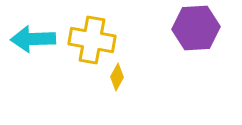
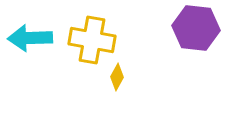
purple hexagon: rotated 9 degrees clockwise
cyan arrow: moved 3 px left, 1 px up
